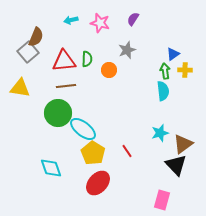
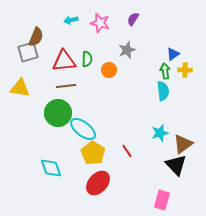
gray square: rotated 25 degrees clockwise
